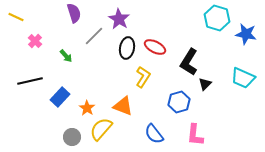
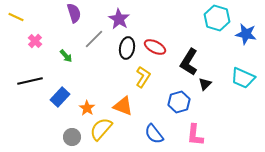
gray line: moved 3 px down
